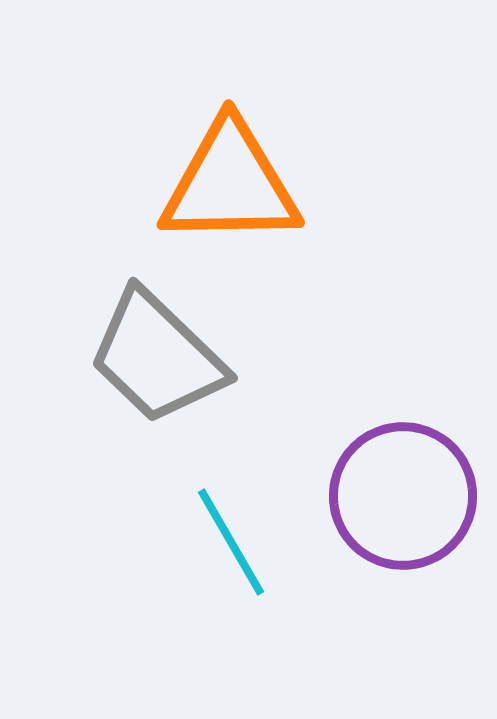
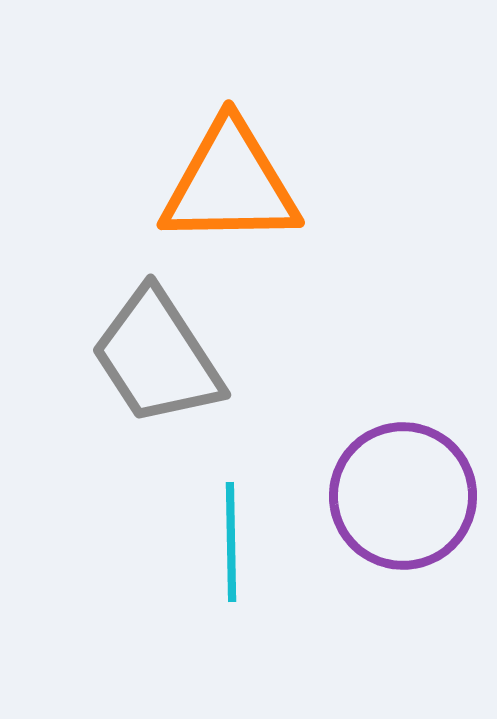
gray trapezoid: rotated 13 degrees clockwise
cyan line: rotated 29 degrees clockwise
